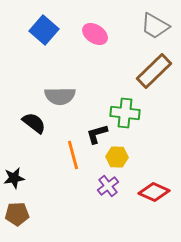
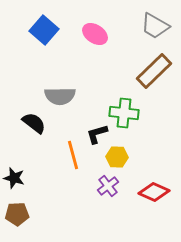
green cross: moved 1 px left
black star: rotated 25 degrees clockwise
